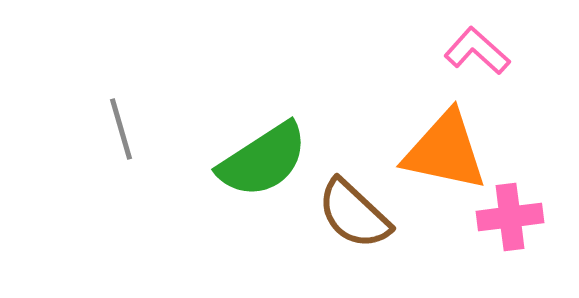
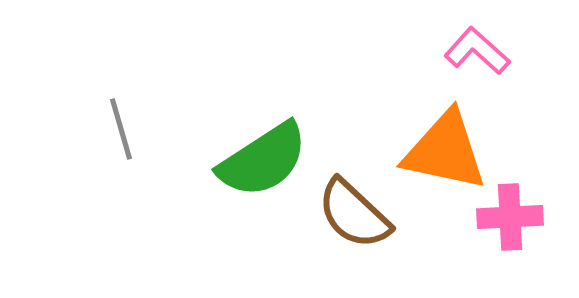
pink cross: rotated 4 degrees clockwise
